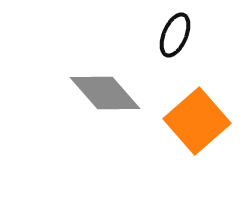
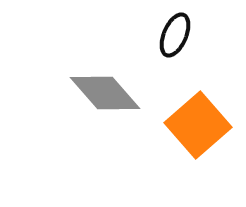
orange square: moved 1 px right, 4 px down
